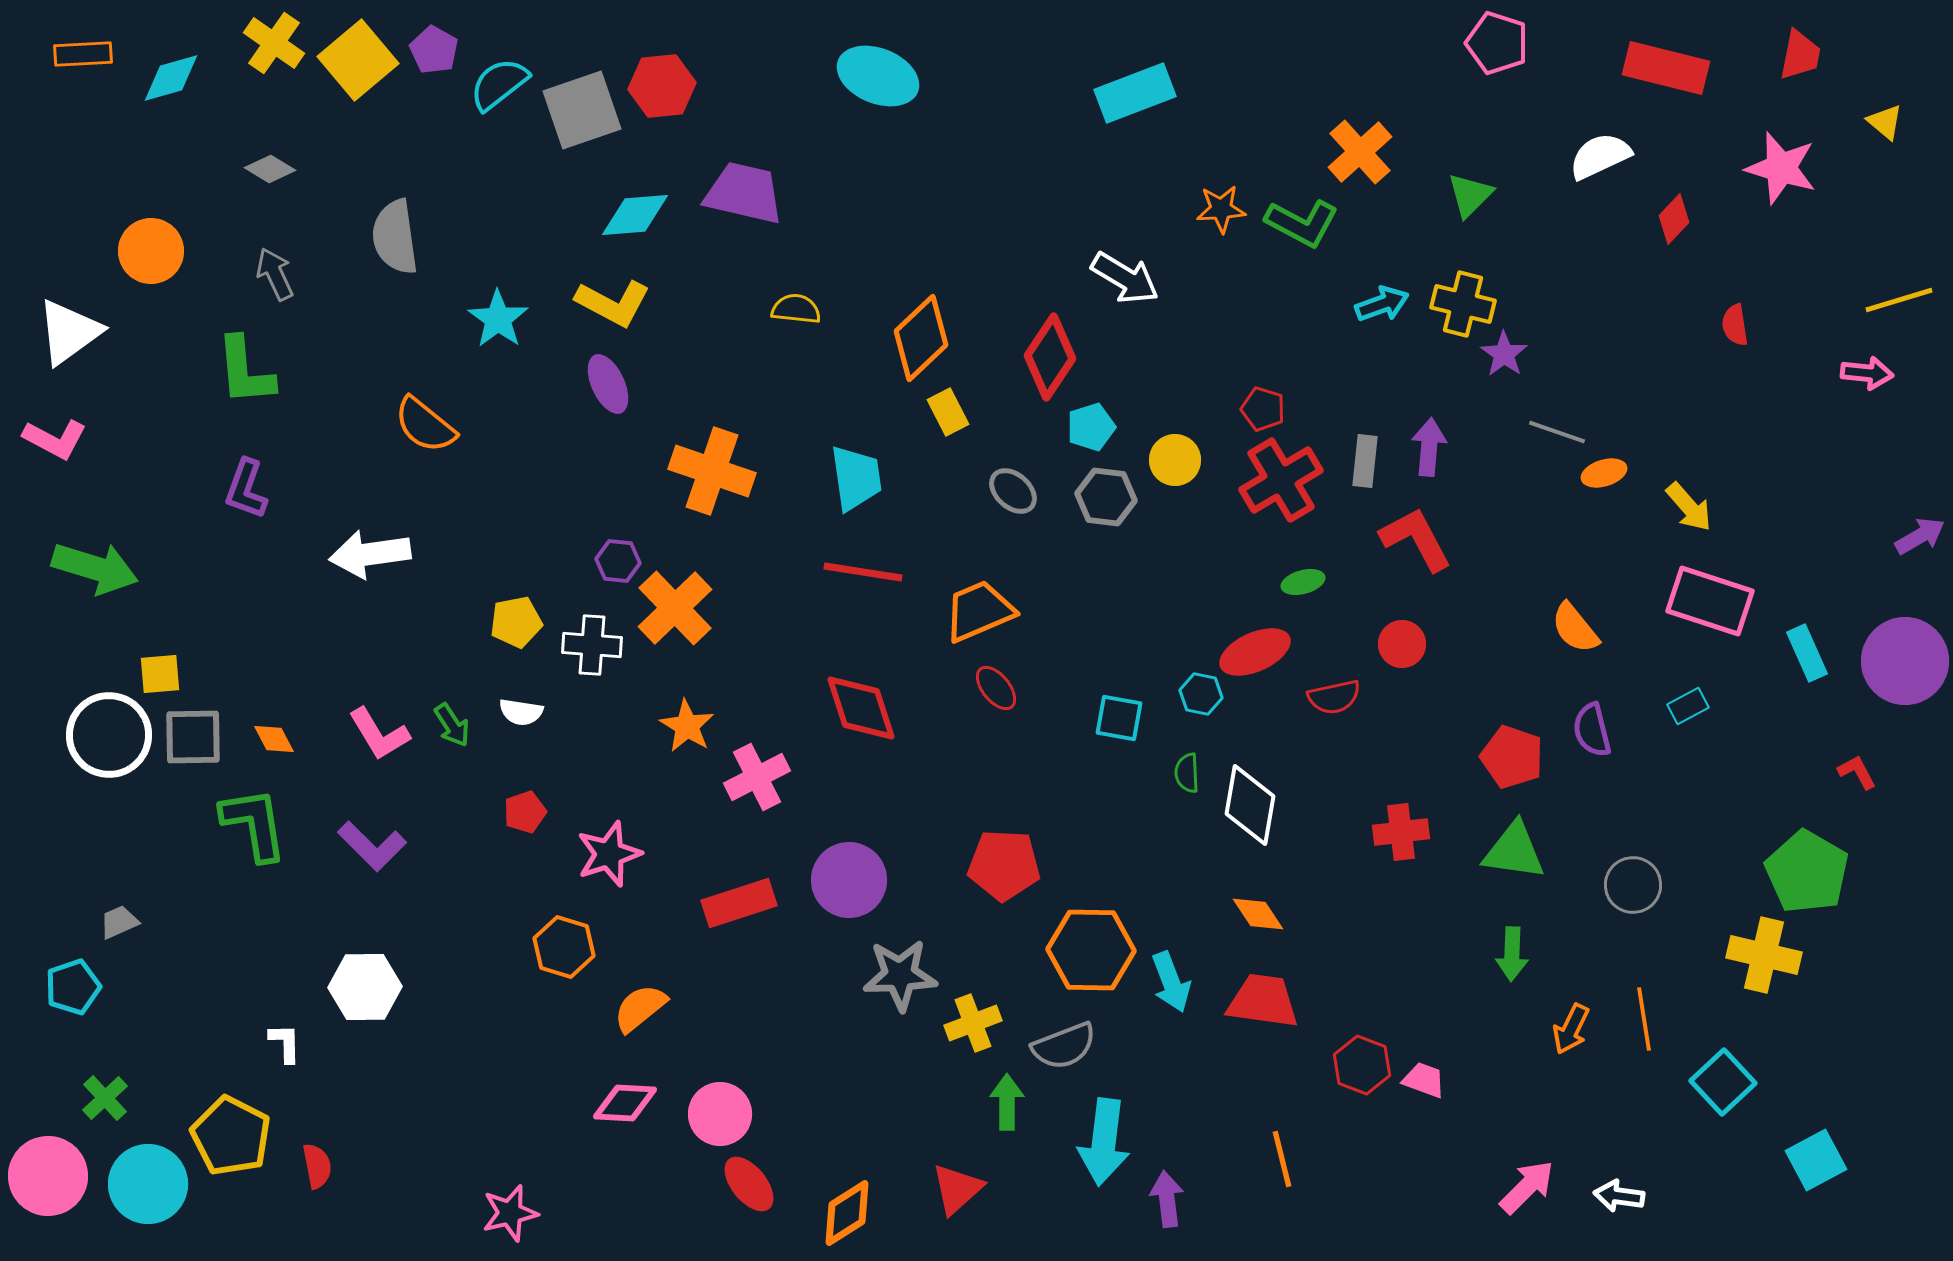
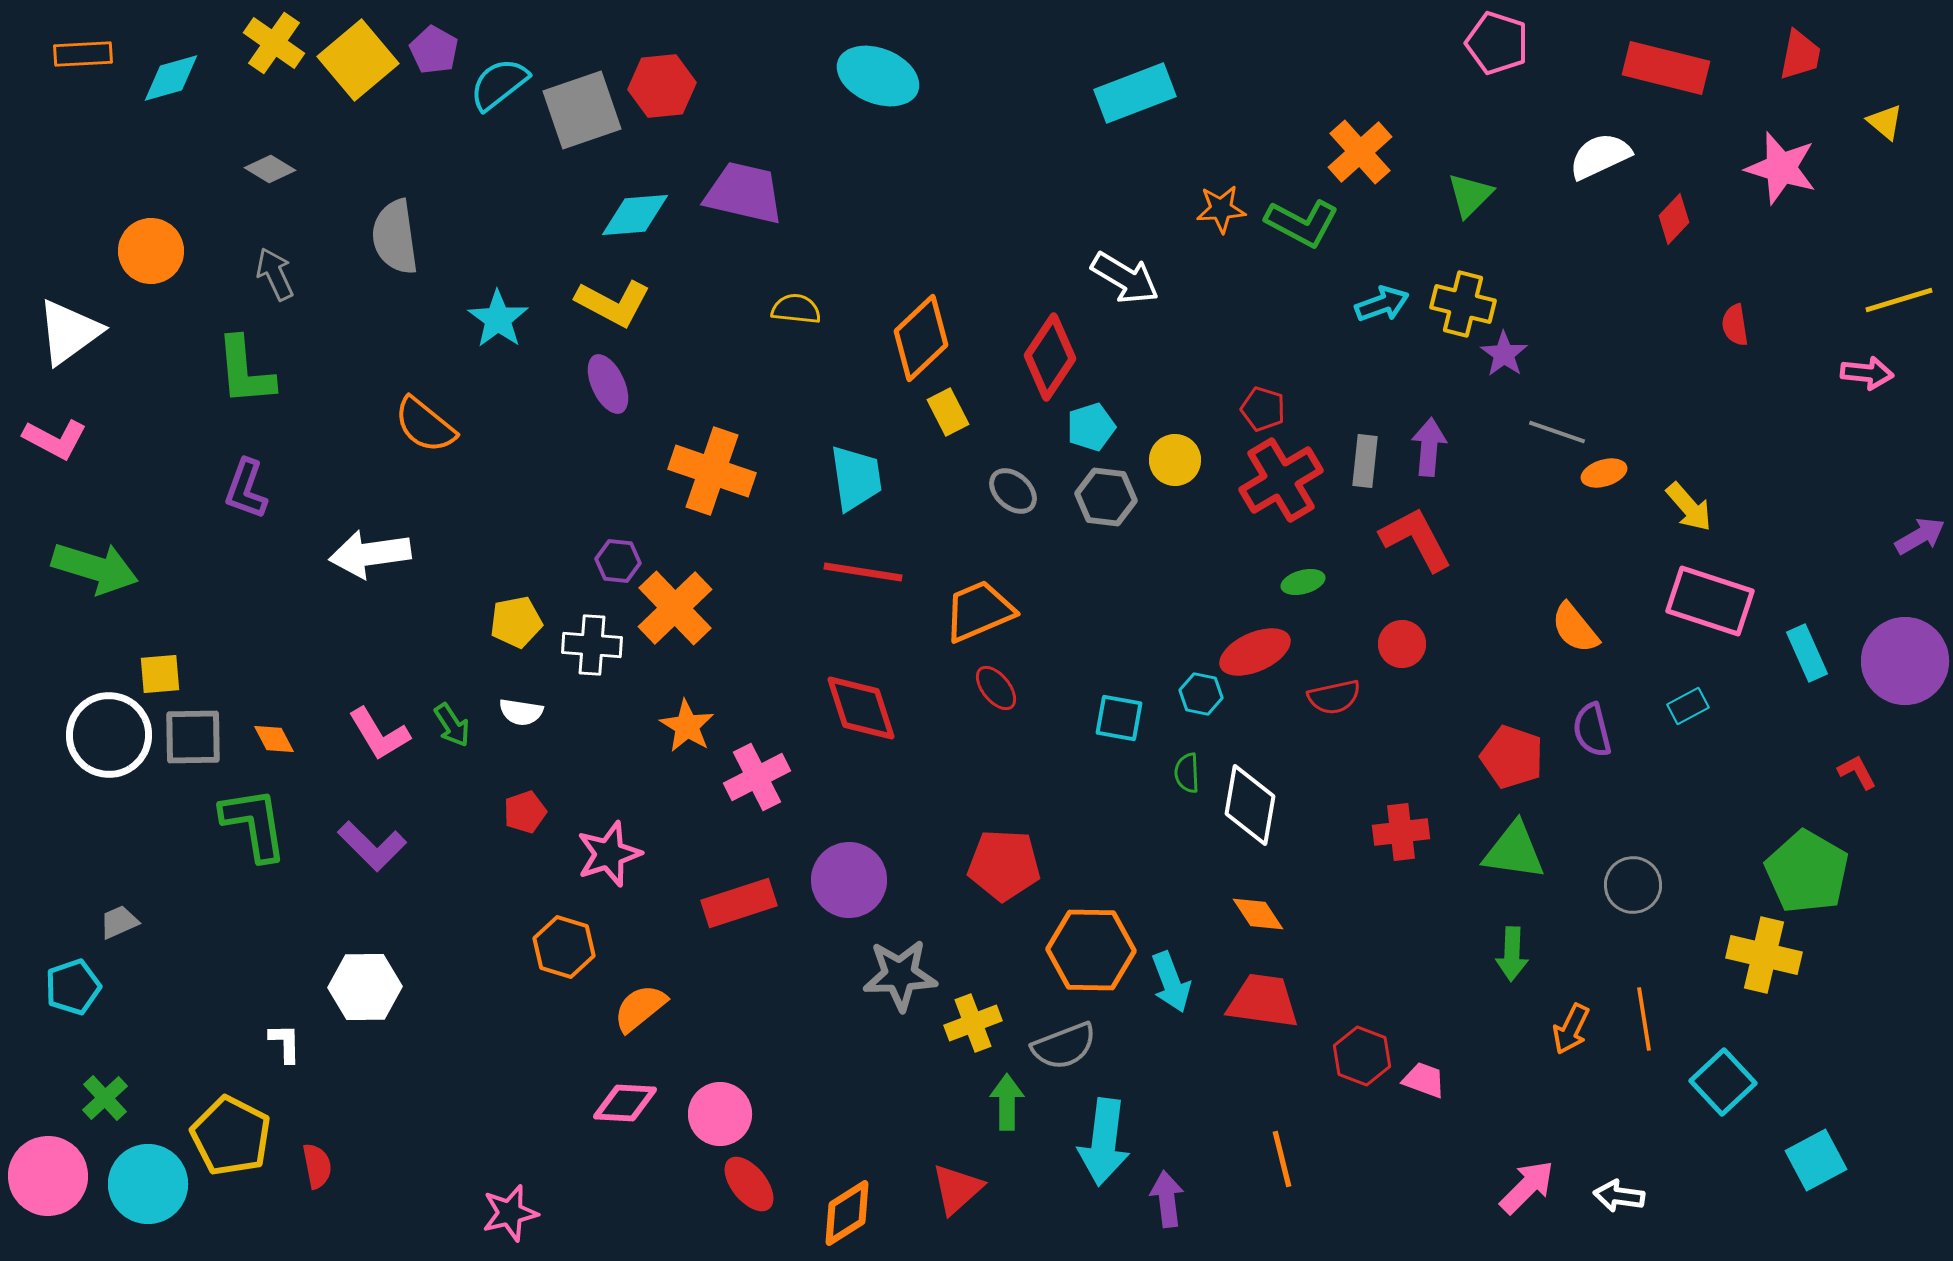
red hexagon at (1362, 1065): moved 9 px up
